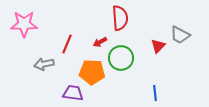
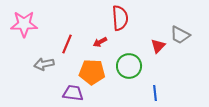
green circle: moved 8 px right, 8 px down
